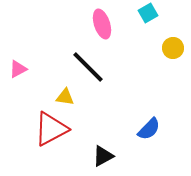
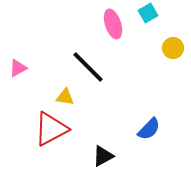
pink ellipse: moved 11 px right
pink triangle: moved 1 px up
